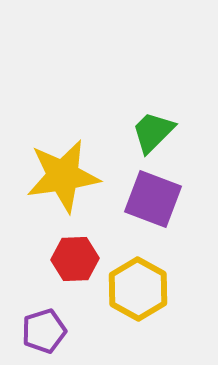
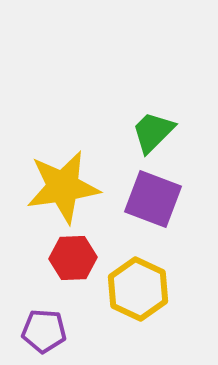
yellow star: moved 11 px down
red hexagon: moved 2 px left, 1 px up
yellow hexagon: rotated 4 degrees counterclockwise
purple pentagon: rotated 21 degrees clockwise
